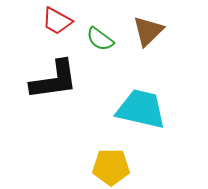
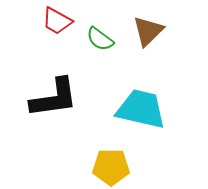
black L-shape: moved 18 px down
